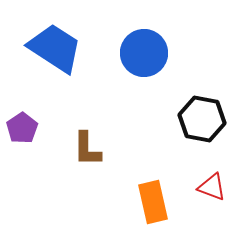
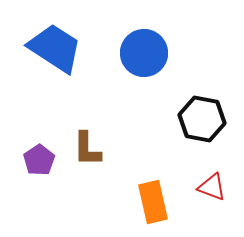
purple pentagon: moved 17 px right, 32 px down
